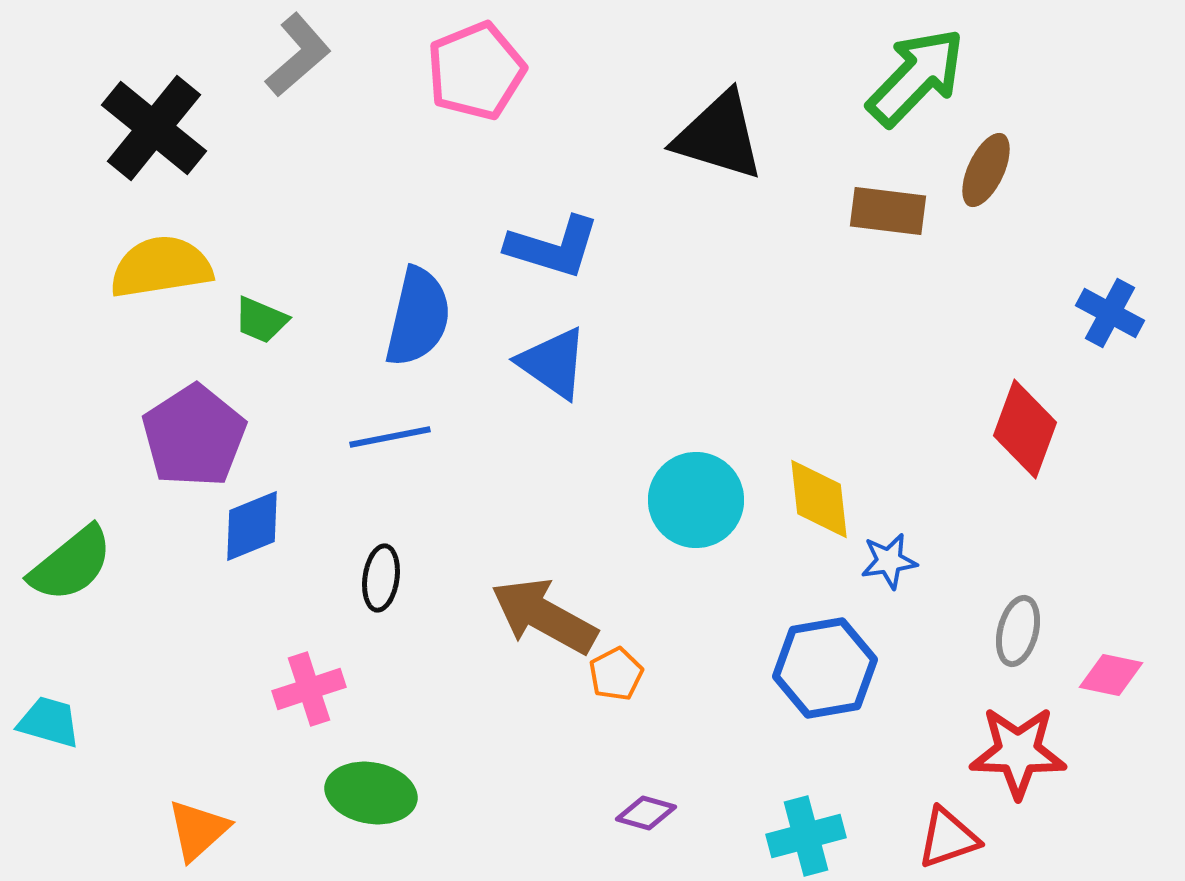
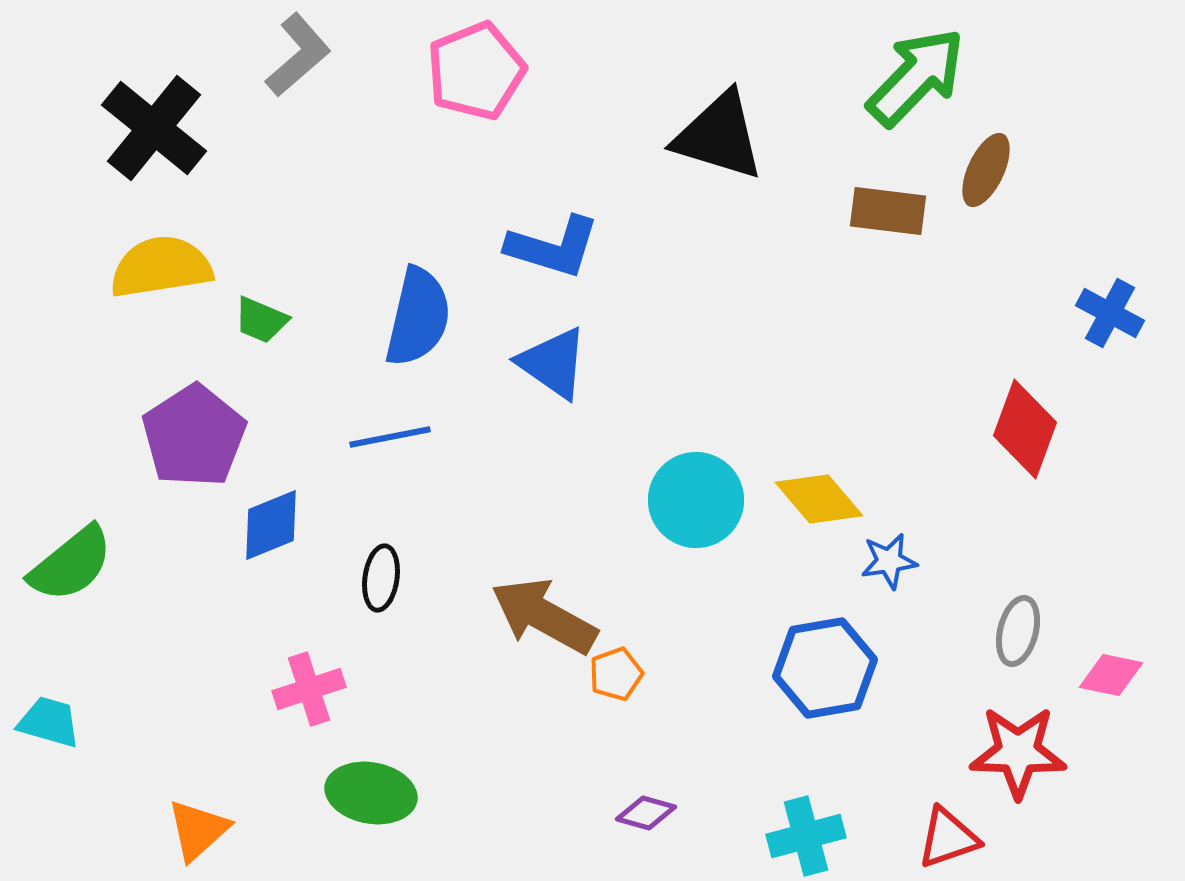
yellow diamond: rotated 34 degrees counterclockwise
blue diamond: moved 19 px right, 1 px up
orange pentagon: rotated 8 degrees clockwise
